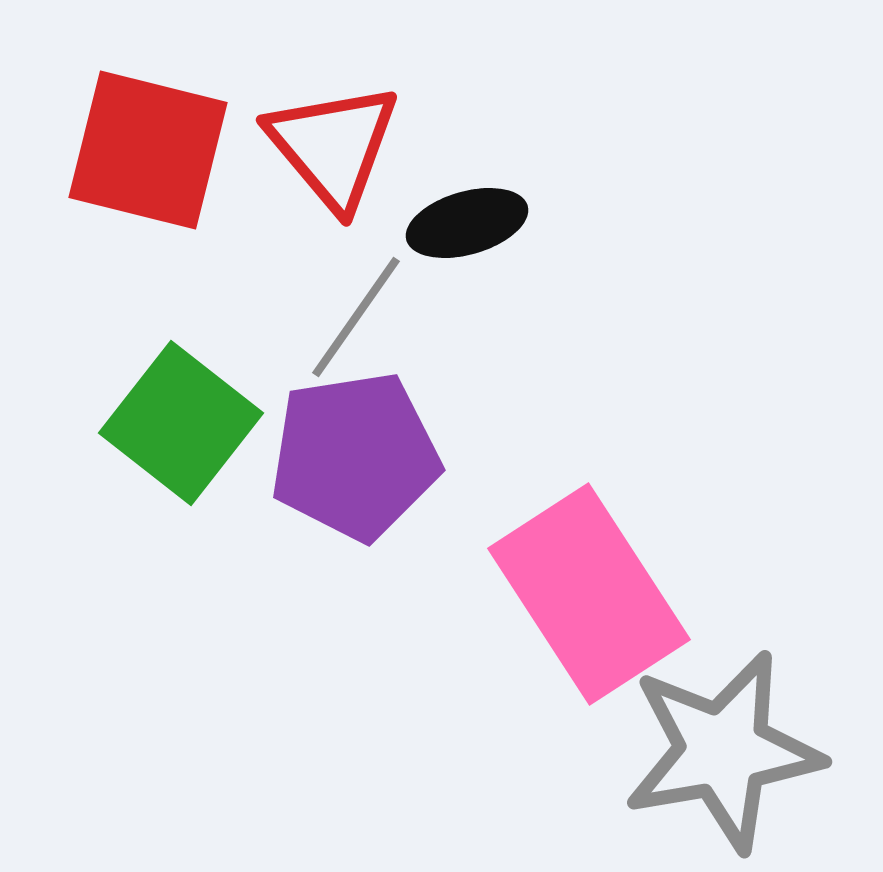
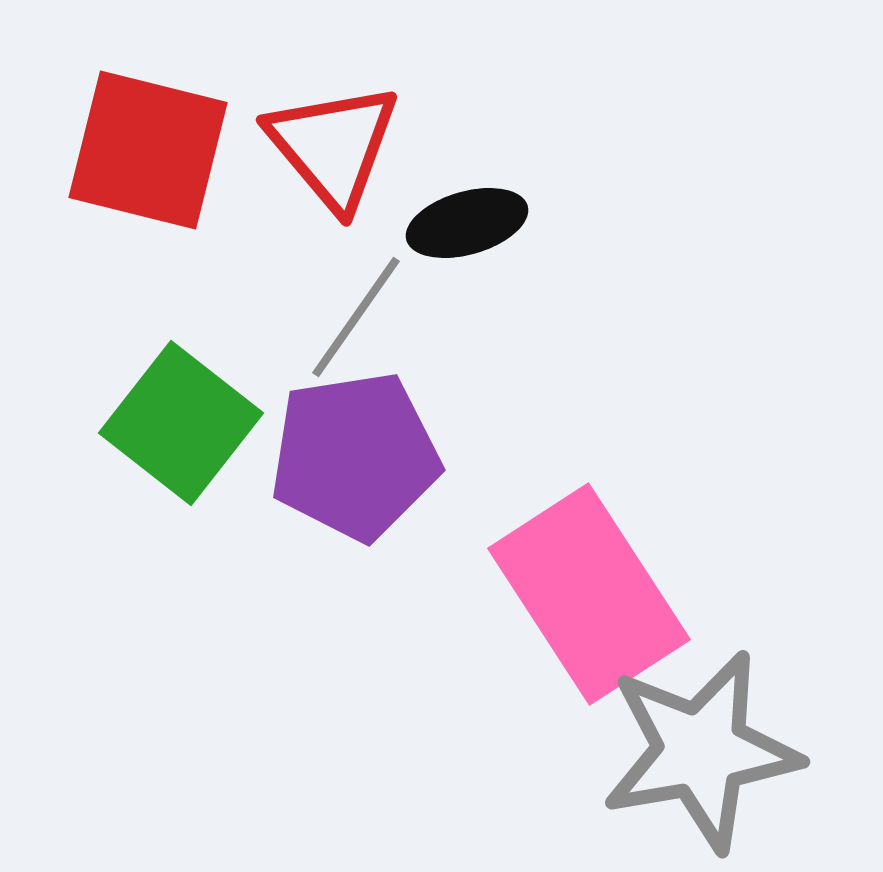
gray star: moved 22 px left
